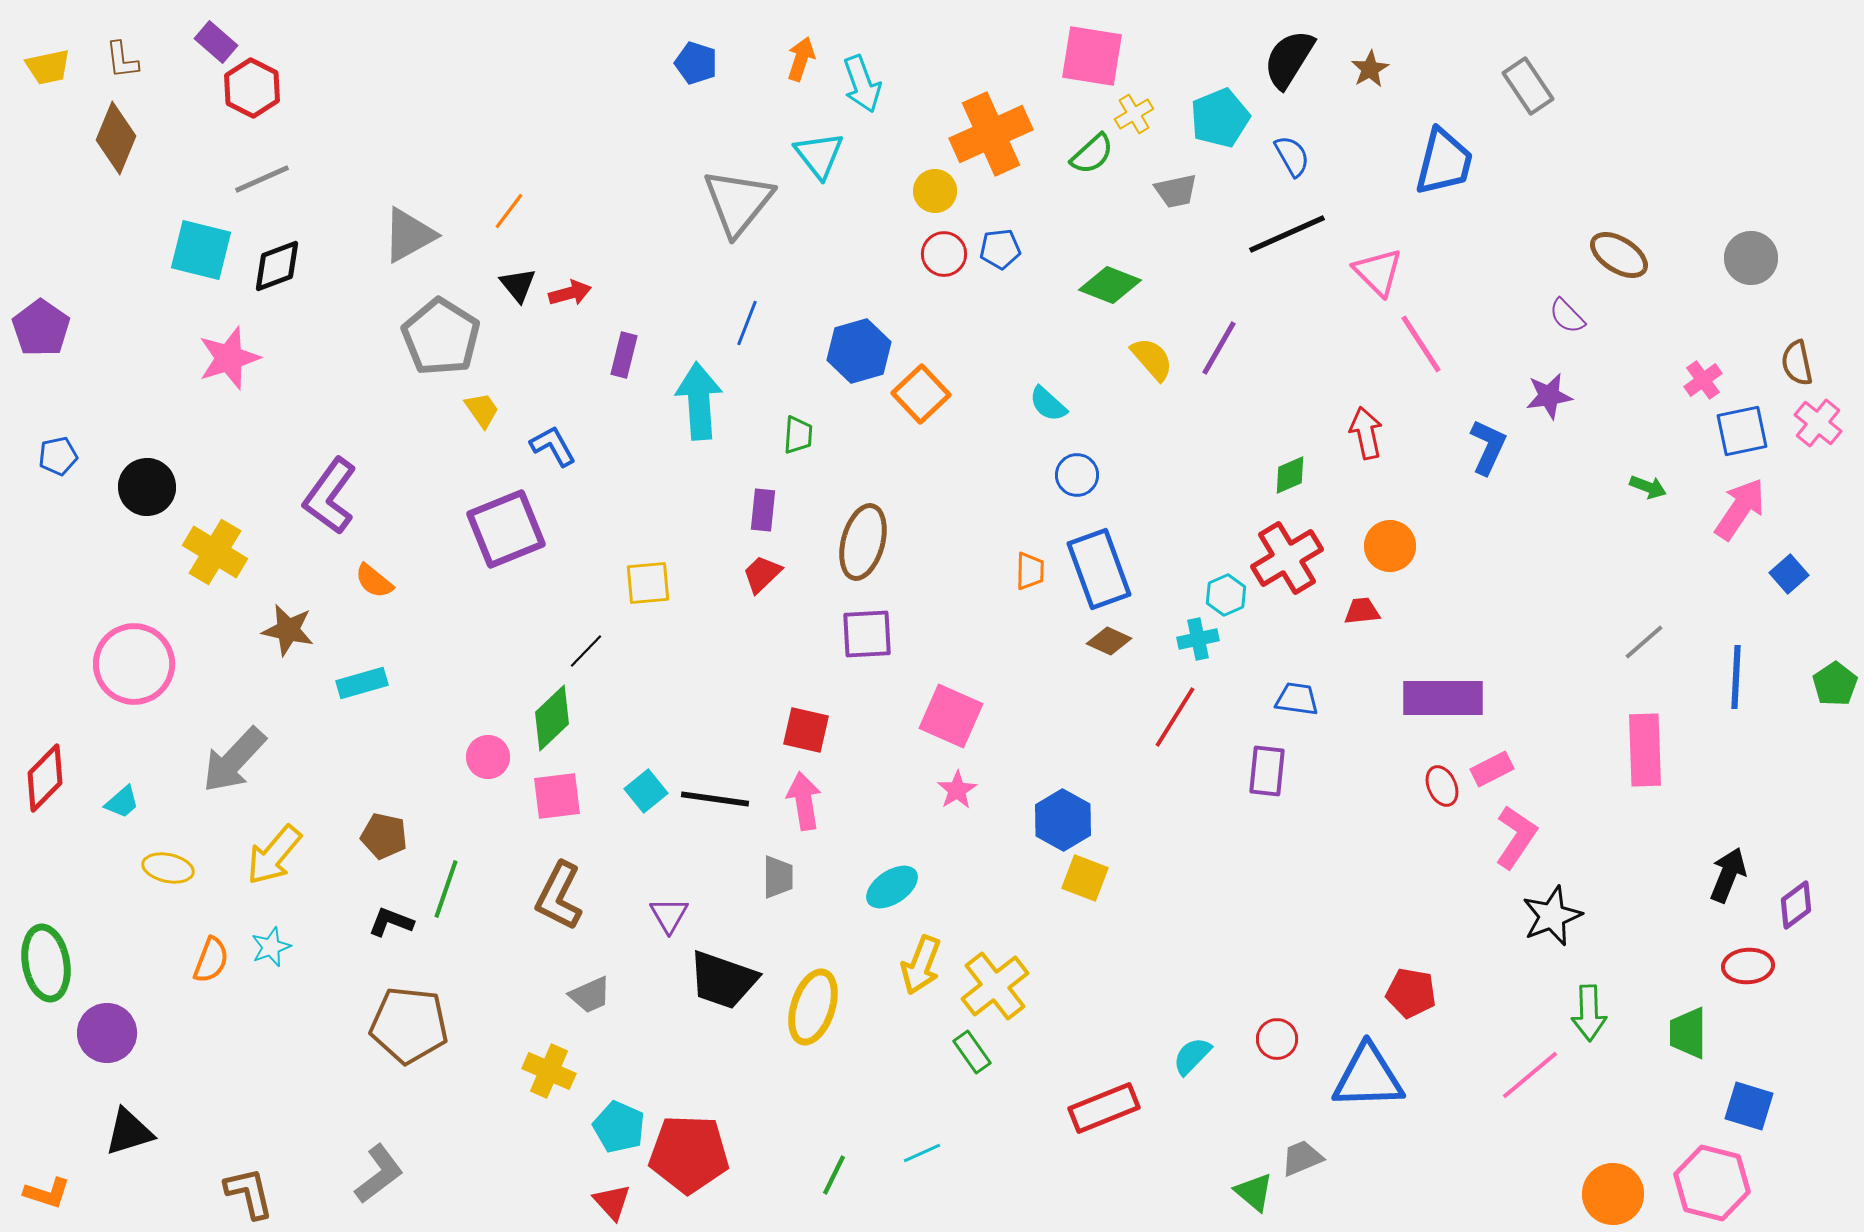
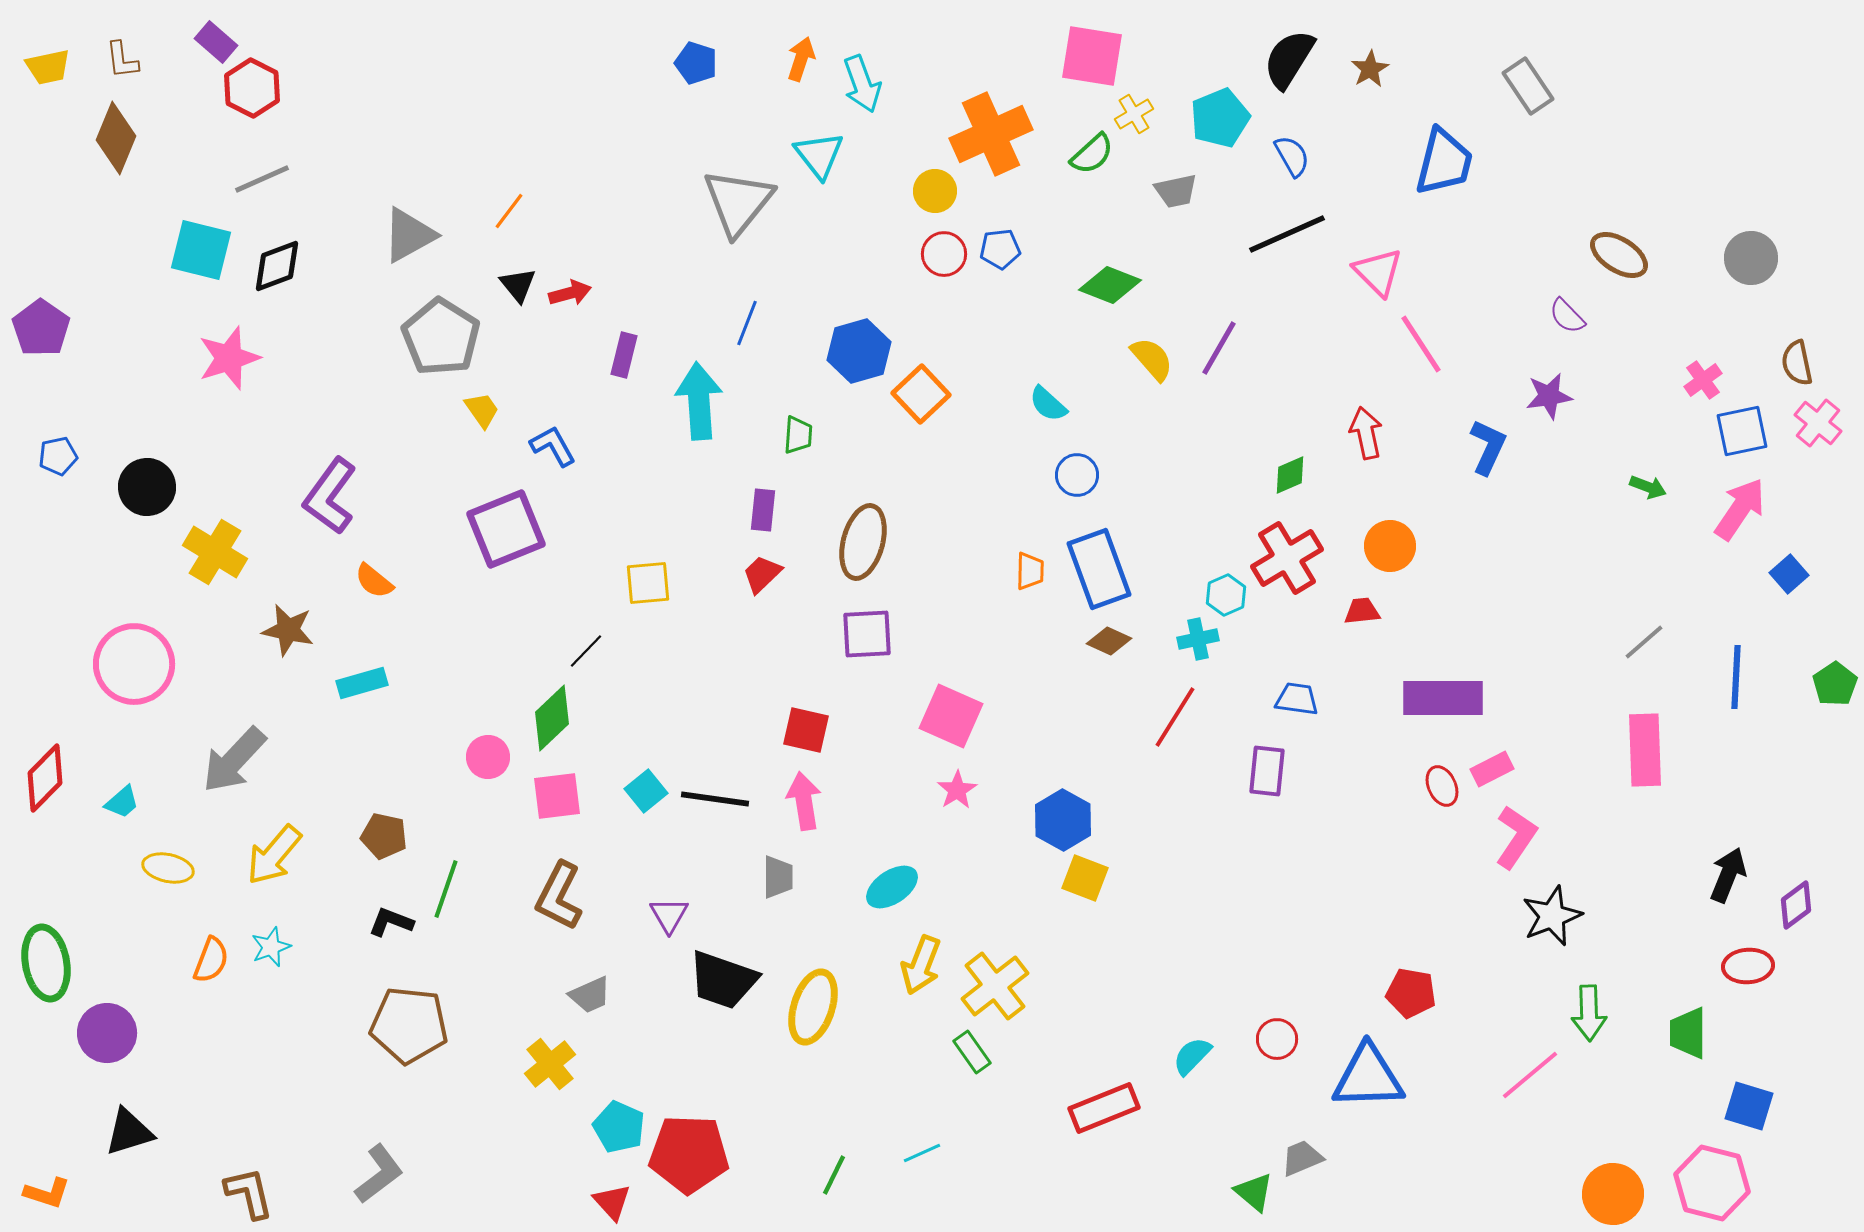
yellow cross at (549, 1071): moved 1 px right, 7 px up; rotated 27 degrees clockwise
